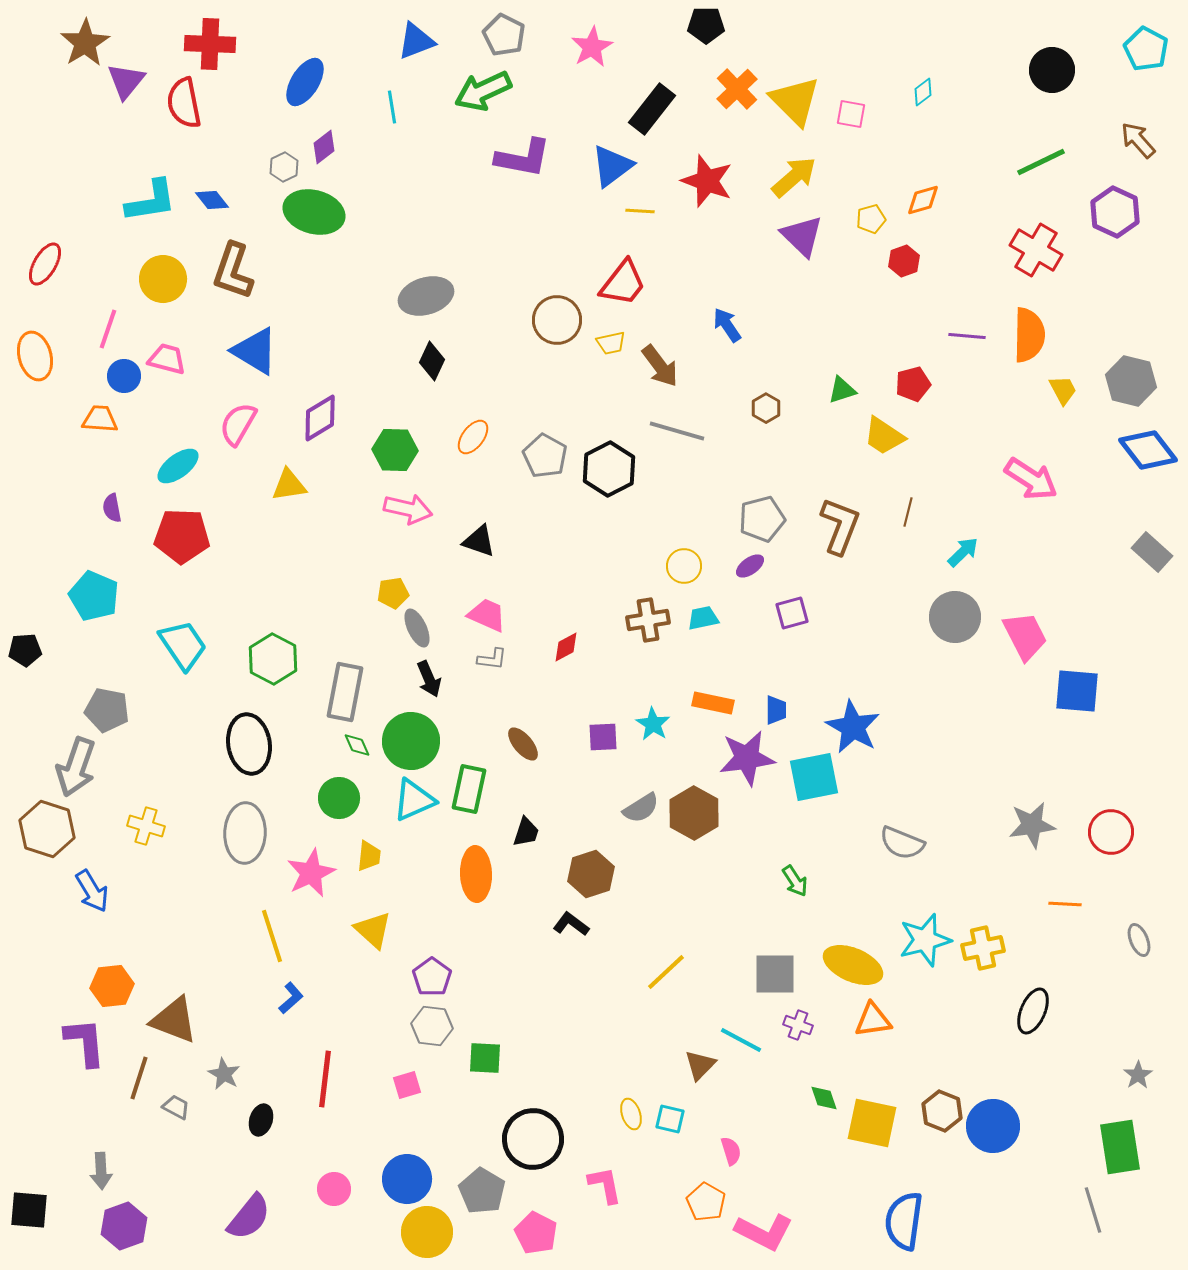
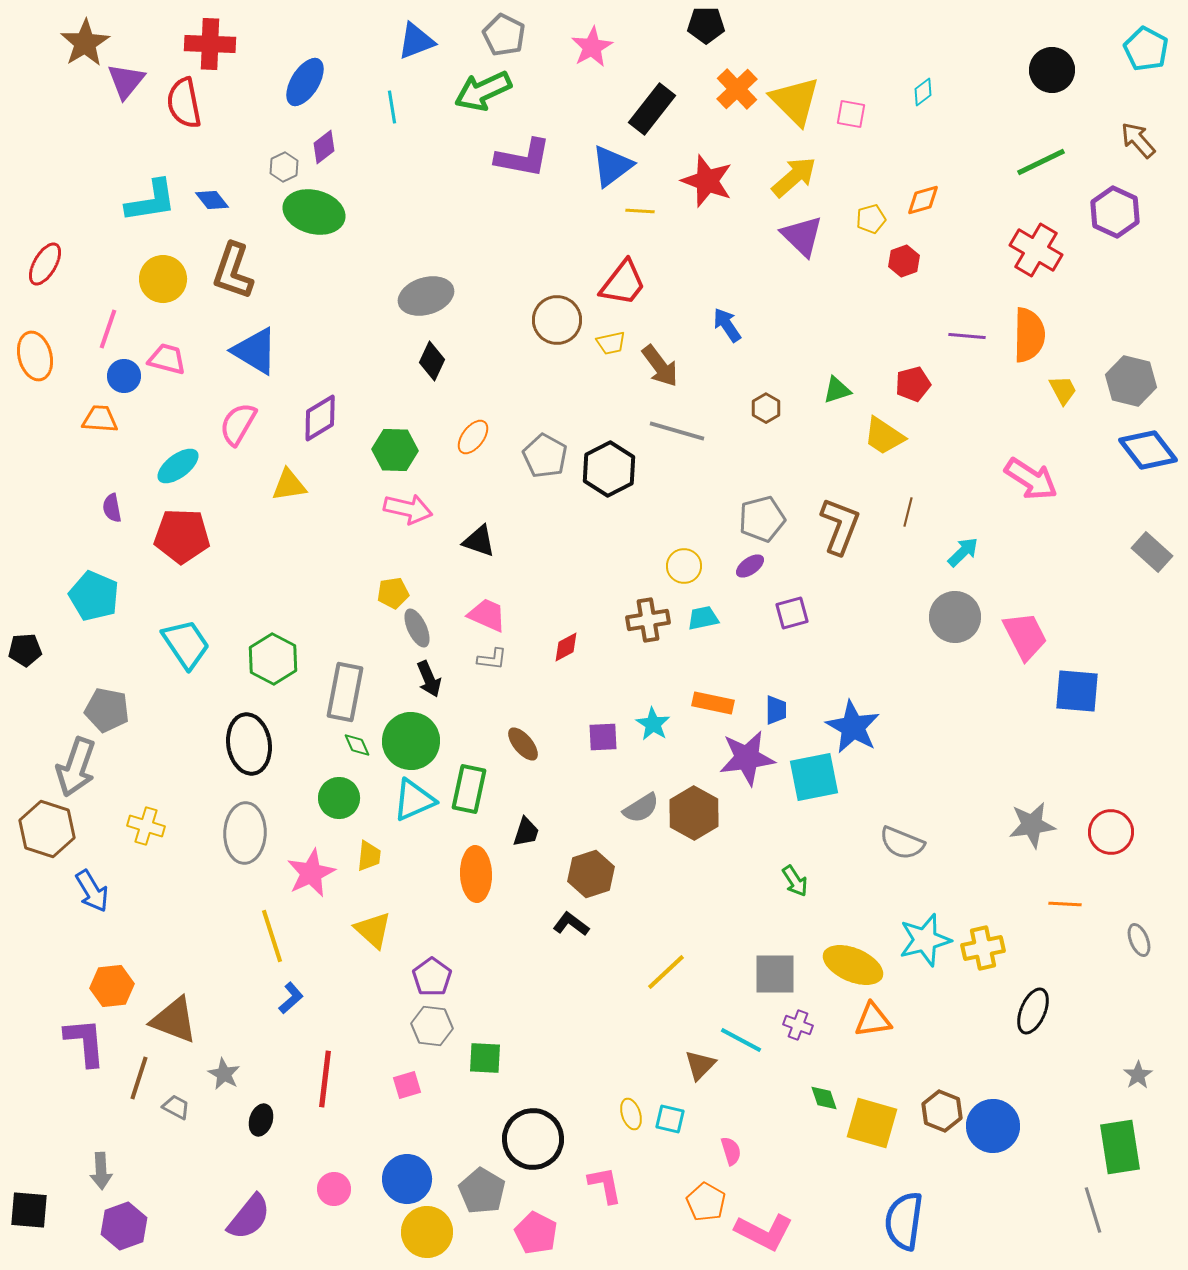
green triangle at (842, 390): moved 5 px left
cyan trapezoid at (183, 645): moved 3 px right, 1 px up
yellow square at (872, 1123): rotated 4 degrees clockwise
